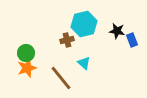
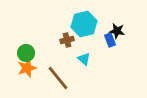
blue rectangle: moved 22 px left
cyan triangle: moved 4 px up
brown line: moved 3 px left
